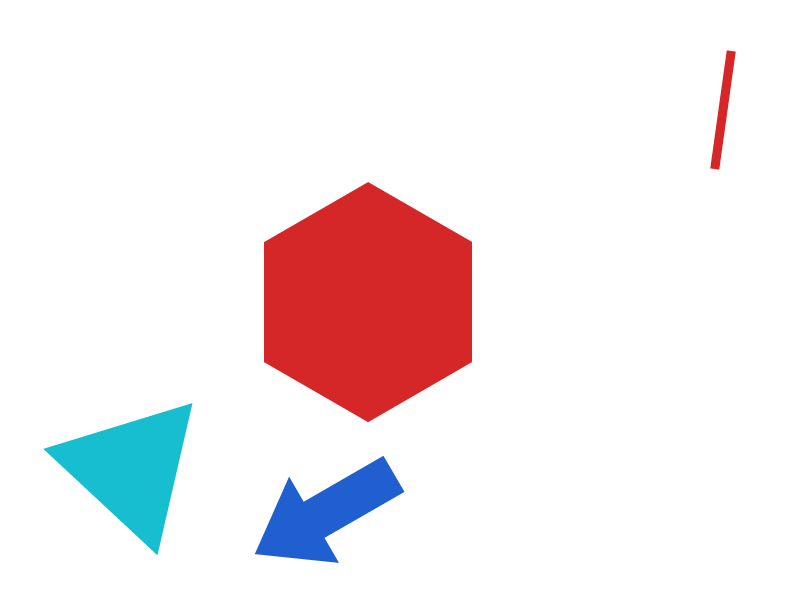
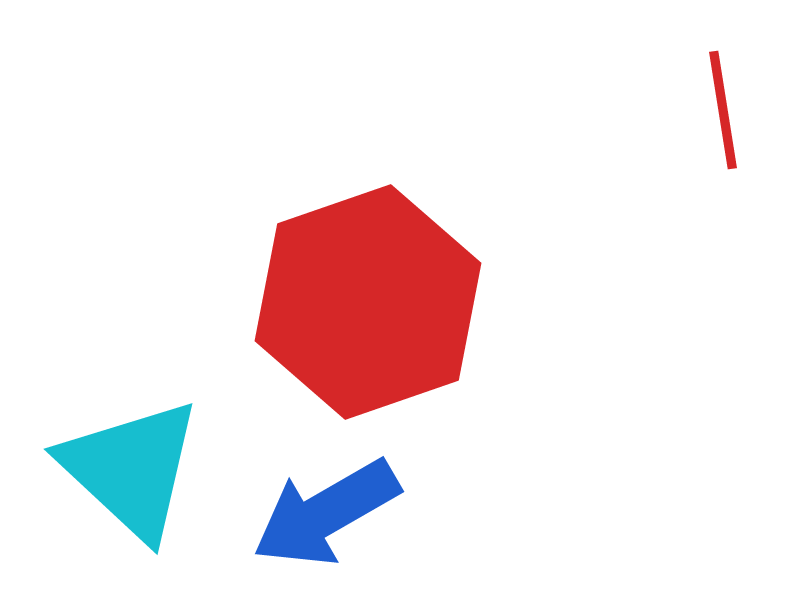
red line: rotated 17 degrees counterclockwise
red hexagon: rotated 11 degrees clockwise
